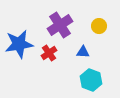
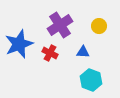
blue star: rotated 12 degrees counterclockwise
red cross: moved 1 px right; rotated 28 degrees counterclockwise
